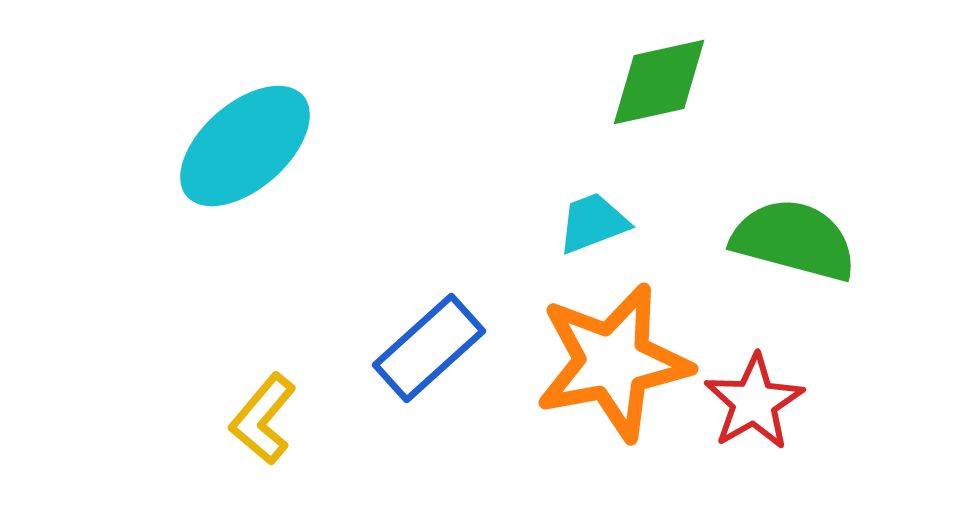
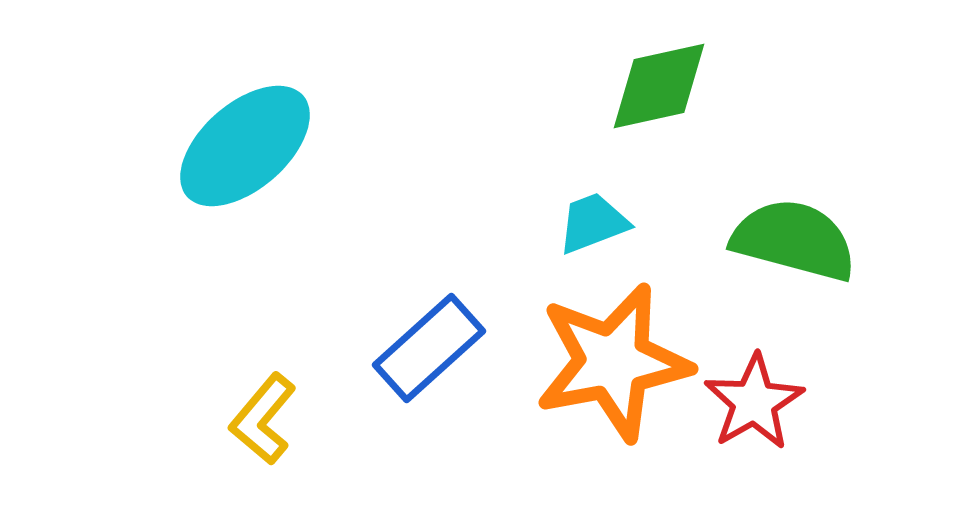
green diamond: moved 4 px down
